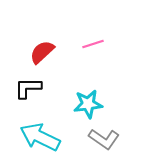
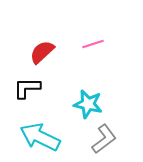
black L-shape: moved 1 px left
cyan star: rotated 20 degrees clockwise
gray L-shape: rotated 72 degrees counterclockwise
